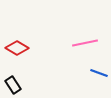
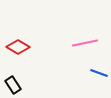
red diamond: moved 1 px right, 1 px up
